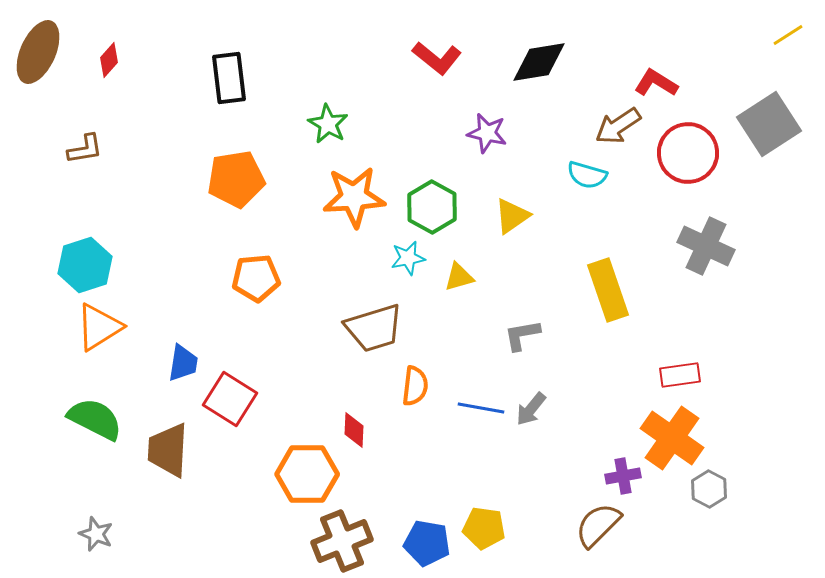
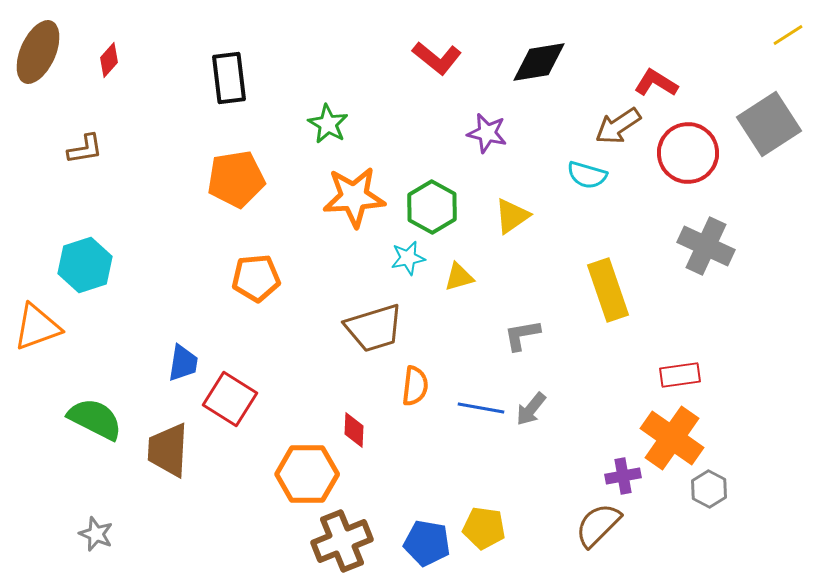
orange triangle at (99, 327): moved 62 px left; rotated 12 degrees clockwise
